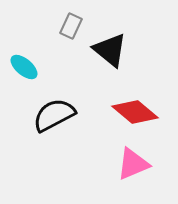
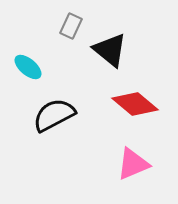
cyan ellipse: moved 4 px right
red diamond: moved 8 px up
